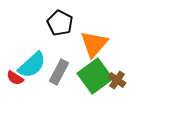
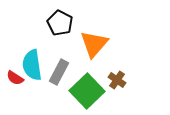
cyan semicircle: rotated 124 degrees clockwise
green square: moved 8 px left, 15 px down; rotated 8 degrees counterclockwise
